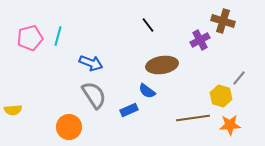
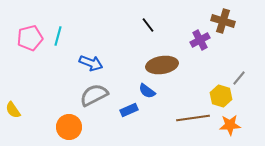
gray semicircle: rotated 84 degrees counterclockwise
yellow semicircle: rotated 60 degrees clockwise
